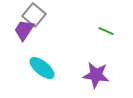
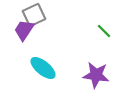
gray square: rotated 25 degrees clockwise
green line: moved 2 px left; rotated 21 degrees clockwise
cyan ellipse: moved 1 px right
